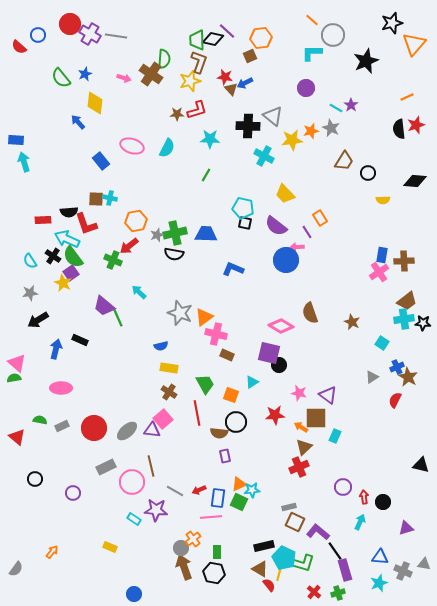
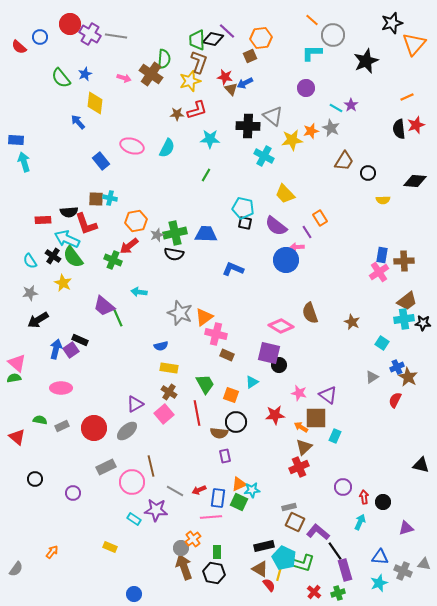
blue circle at (38, 35): moved 2 px right, 2 px down
purple square at (71, 273): moved 77 px down
cyan arrow at (139, 292): rotated 35 degrees counterclockwise
pink square at (163, 419): moved 1 px right, 5 px up
purple triangle at (152, 430): moved 17 px left, 26 px up; rotated 36 degrees counterclockwise
